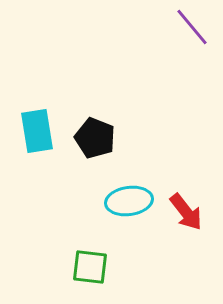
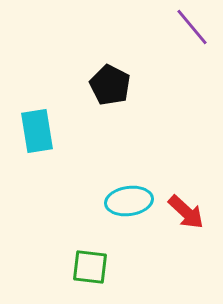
black pentagon: moved 15 px right, 53 px up; rotated 6 degrees clockwise
red arrow: rotated 9 degrees counterclockwise
